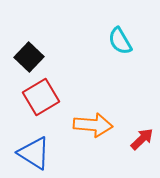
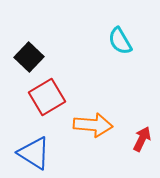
red square: moved 6 px right
red arrow: rotated 20 degrees counterclockwise
